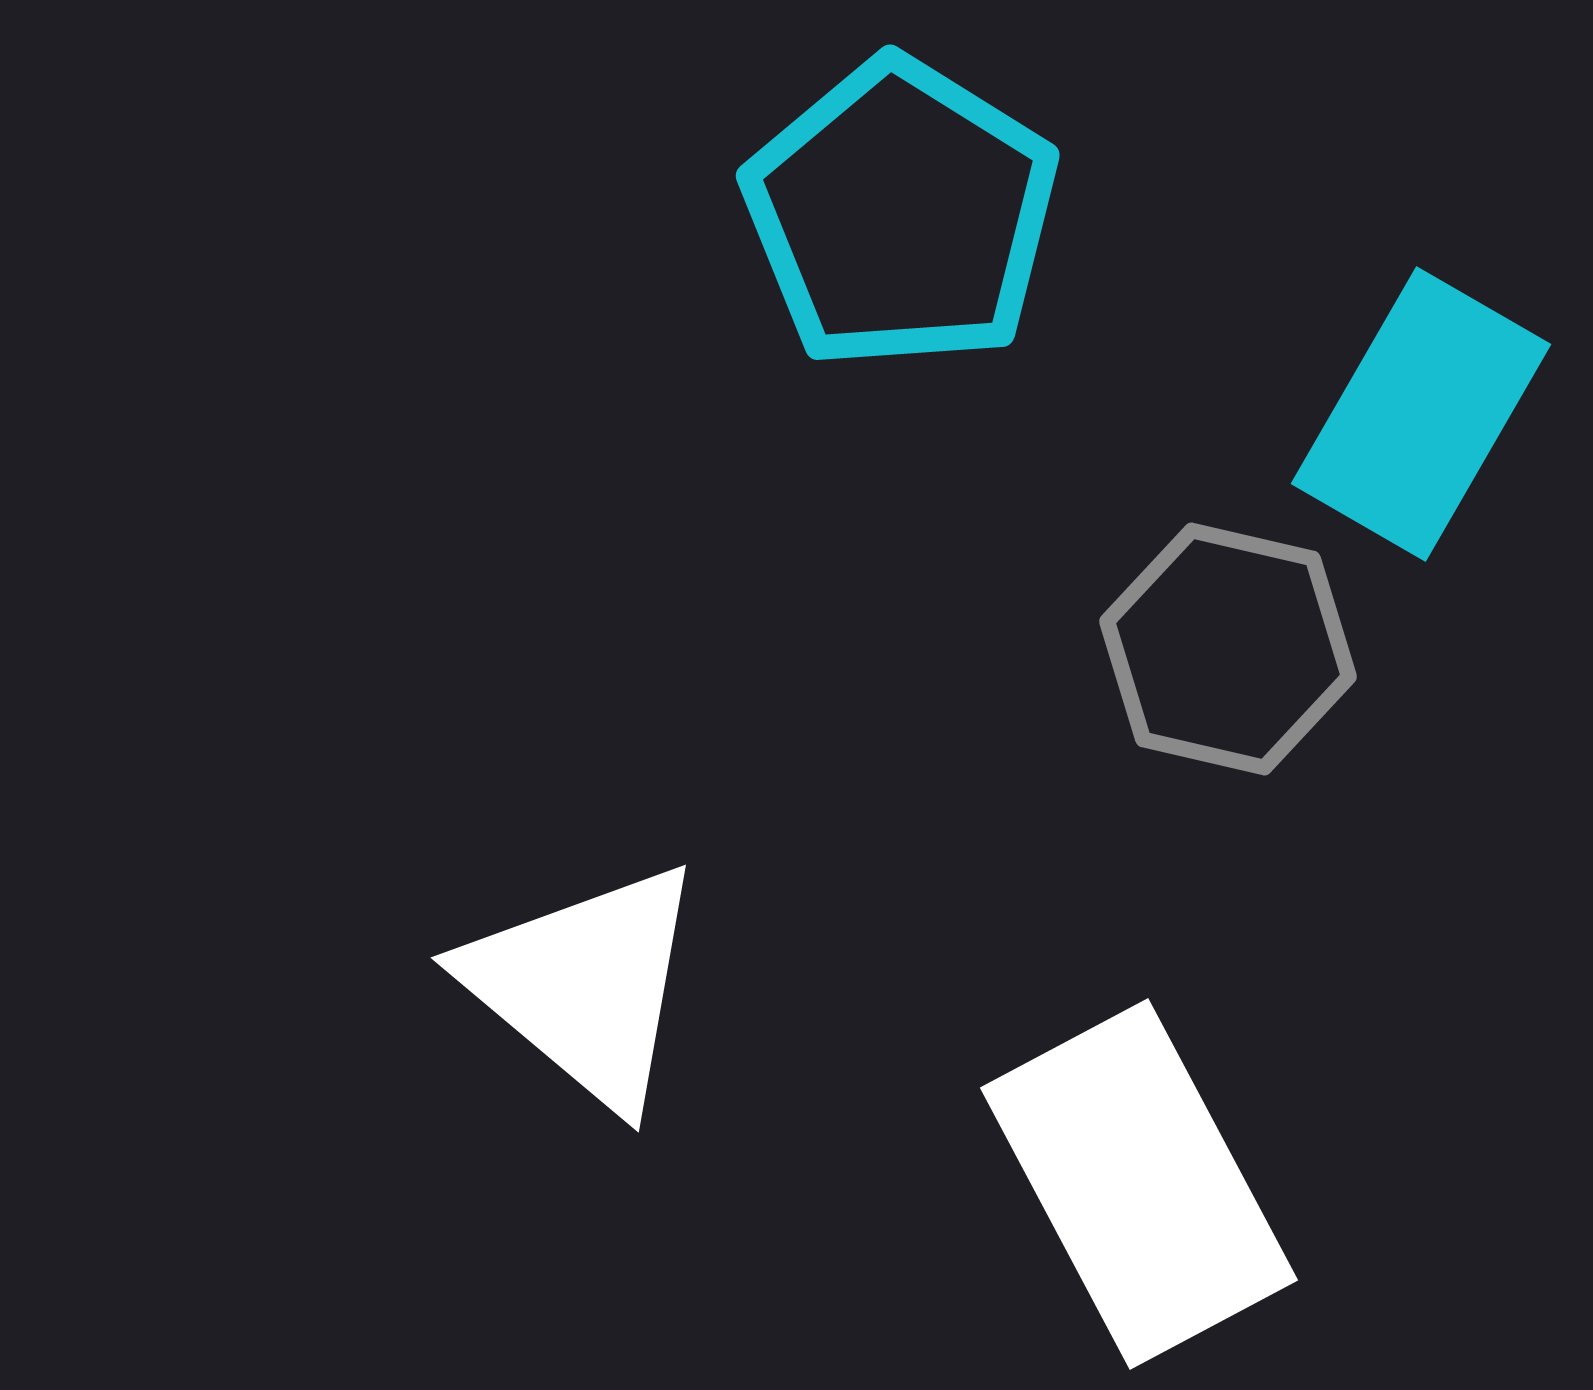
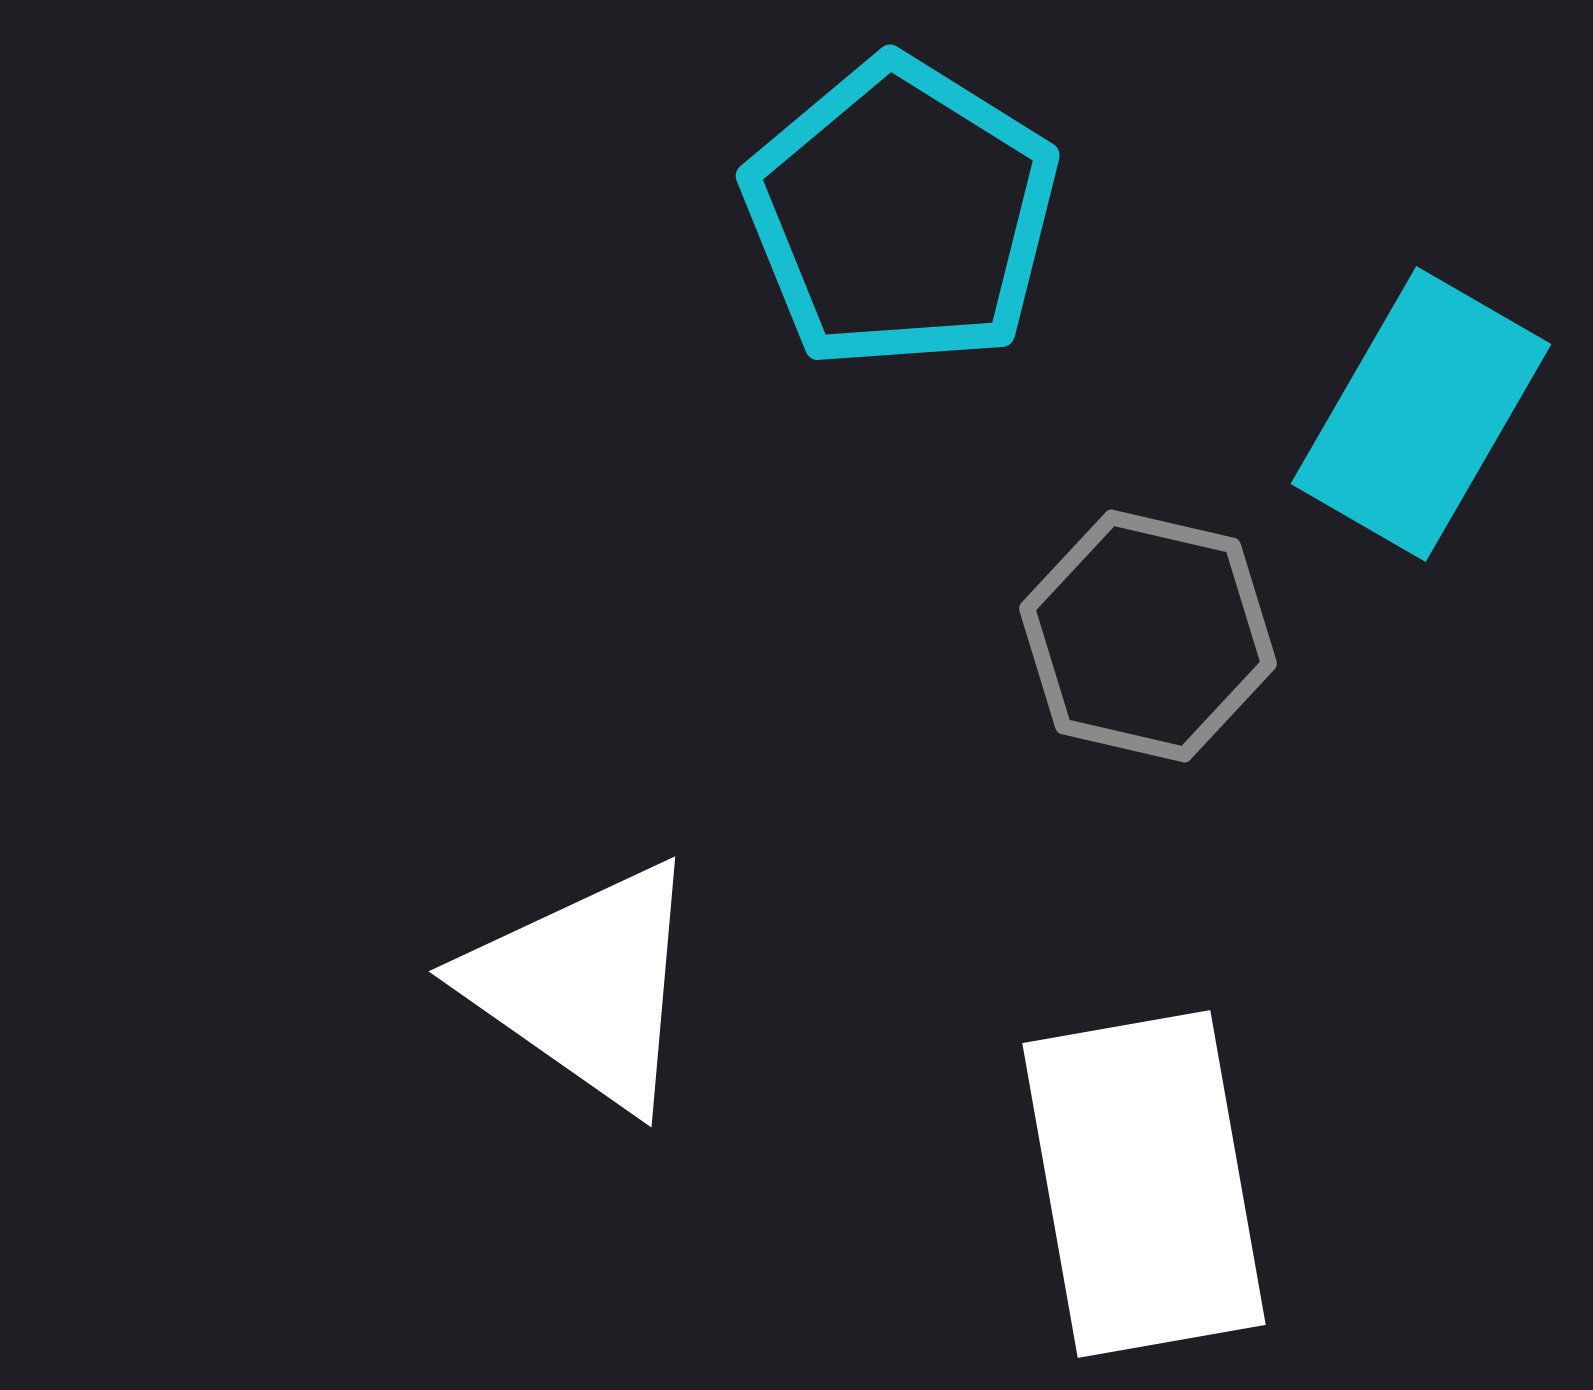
gray hexagon: moved 80 px left, 13 px up
white triangle: rotated 5 degrees counterclockwise
white rectangle: moved 5 px right; rotated 18 degrees clockwise
